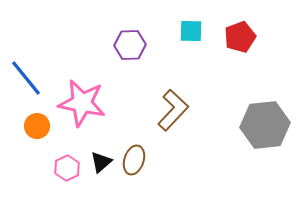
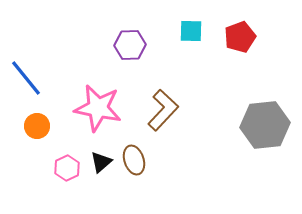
pink star: moved 16 px right, 5 px down
brown L-shape: moved 10 px left
brown ellipse: rotated 36 degrees counterclockwise
